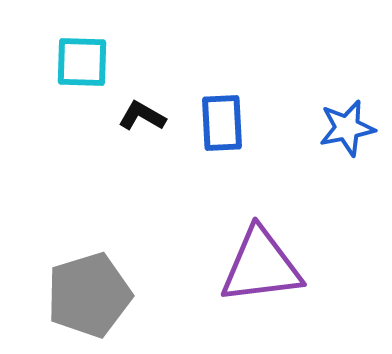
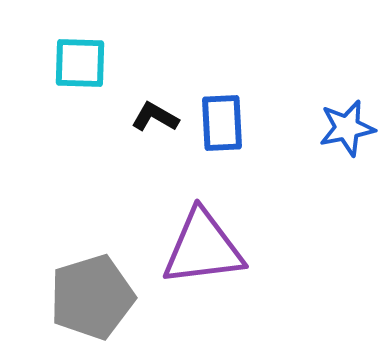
cyan square: moved 2 px left, 1 px down
black L-shape: moved 13 px right, 1 px down
purple triangle: moved 58 px left, 18 px up
gray pentagon: moved 3 px right, 2 px down
